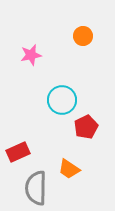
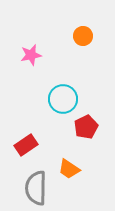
cyan circle: moved 1 px right, 1 px up
red rectangle: moved 8 px right, 7 px up; rotated 10 degrees counterclockwise
